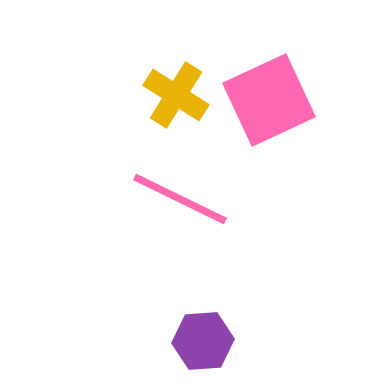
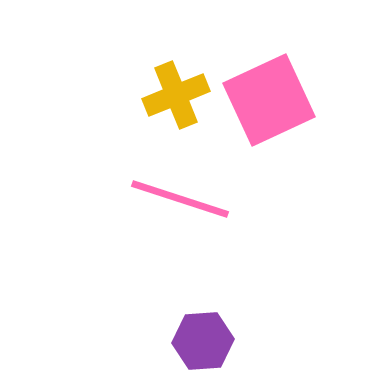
yellow cross: rotated 36 degrees clockwise
pink line: rotated 8 degrees counterclockwise
